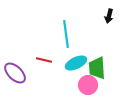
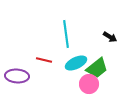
black arrow: moved 1 px right, 21 px down; rotated 72 degrees counterclockwise
green trapezoid: rotated 125 degrees counterclockwise
purple ellipse: moved 2 px right, 3 px down; rotated 40 degrees counterclockwise
pink circle: moved 1 px right, 1 px up
